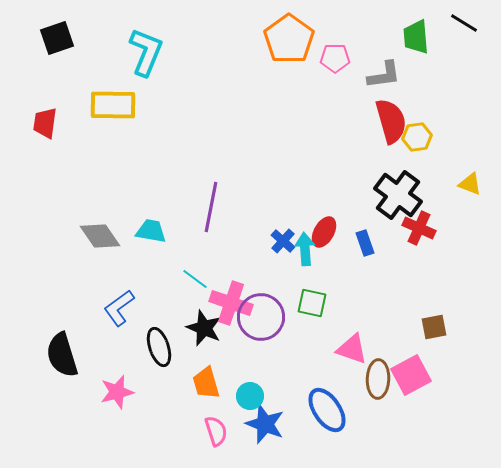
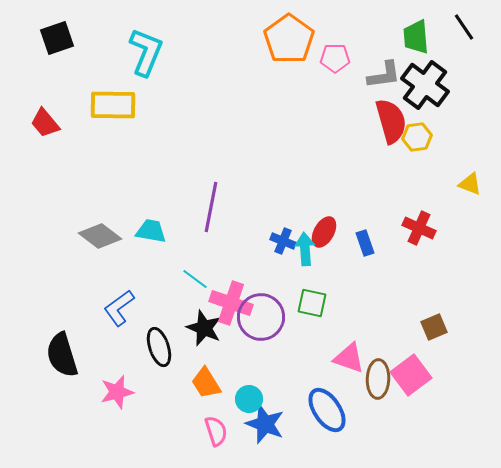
black line: moved 4 px down; rotated 24 degrees clockwise
red trapezoid: rotated 48 degrees counterclockwise
black cross: moved 27 px right, 110 px up
gray diamond: rotated 18 degrees counterclockwise
blue cross: rotated 20 degrees counterclockwise
brown square: rotated 12 degrees counterclockwise
pink triangle: moved 3 px left, 9 px down
pink square: rotated 9 degrees counterclockwise
orange trapezoid: rotated 16 degrees counterclockwise
cyan circle: moved 1 px left, 3 px down
